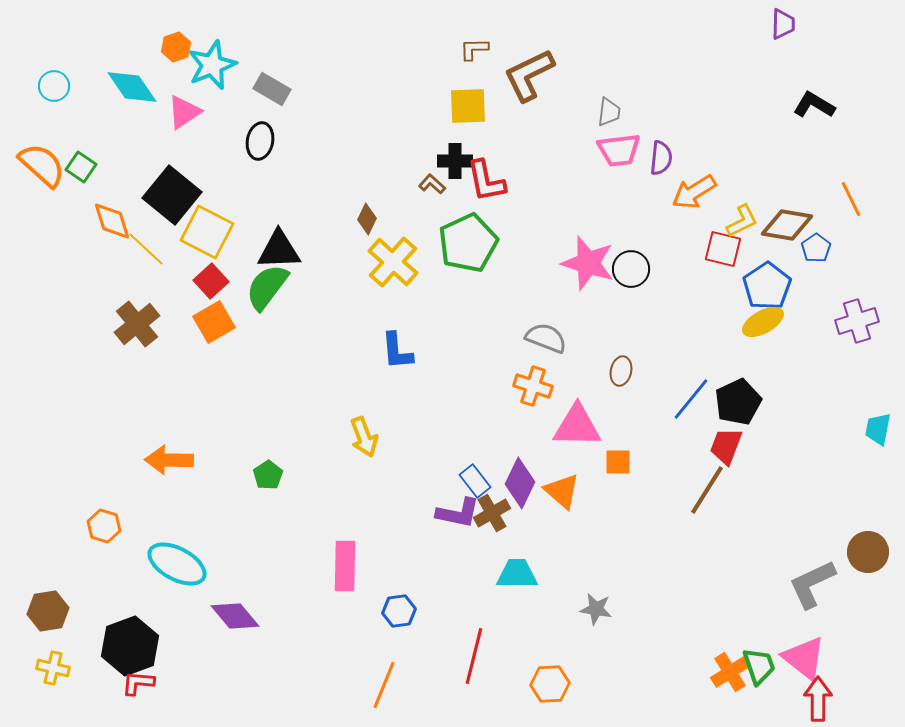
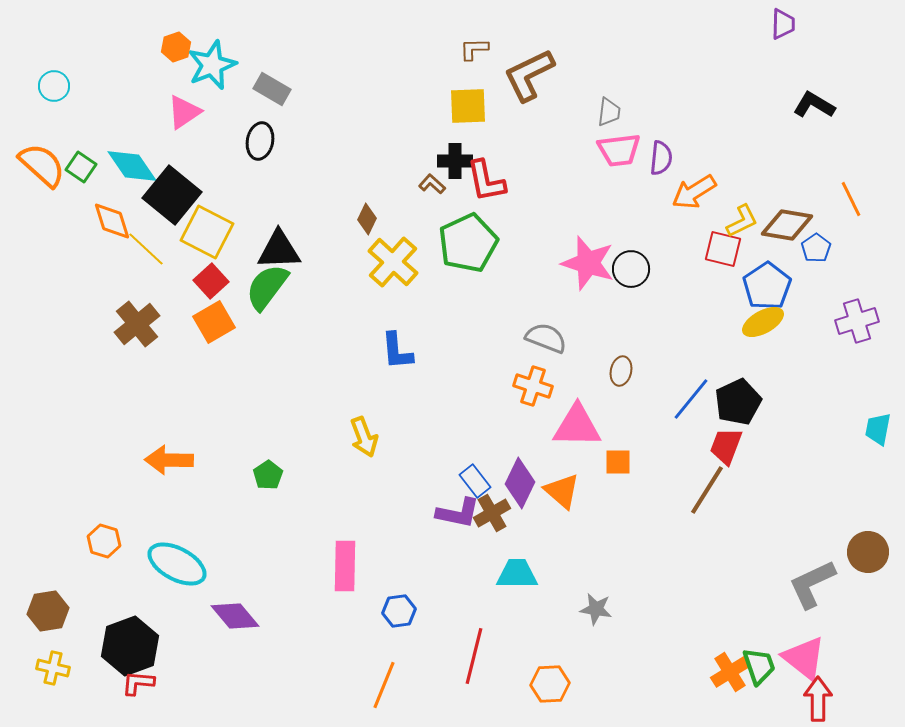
cyan diamond at (132, 87): moved 79 px down
orange hexagon at (104, 526): moved 15 px down
